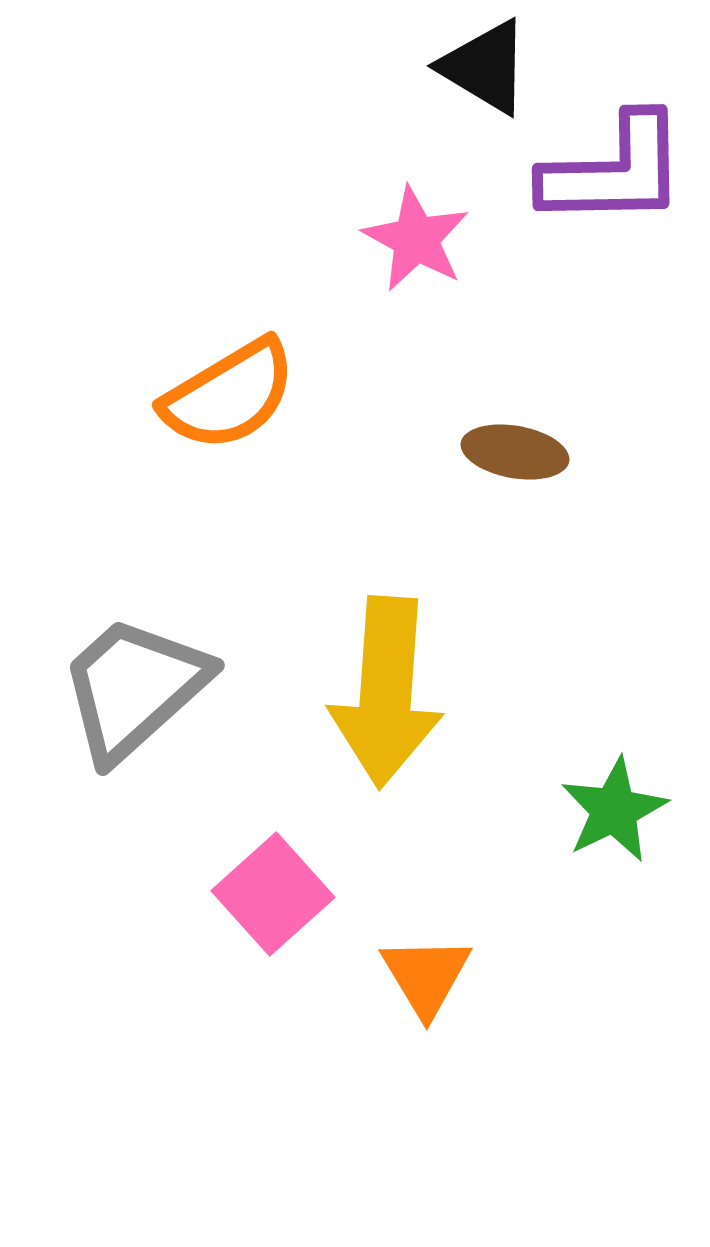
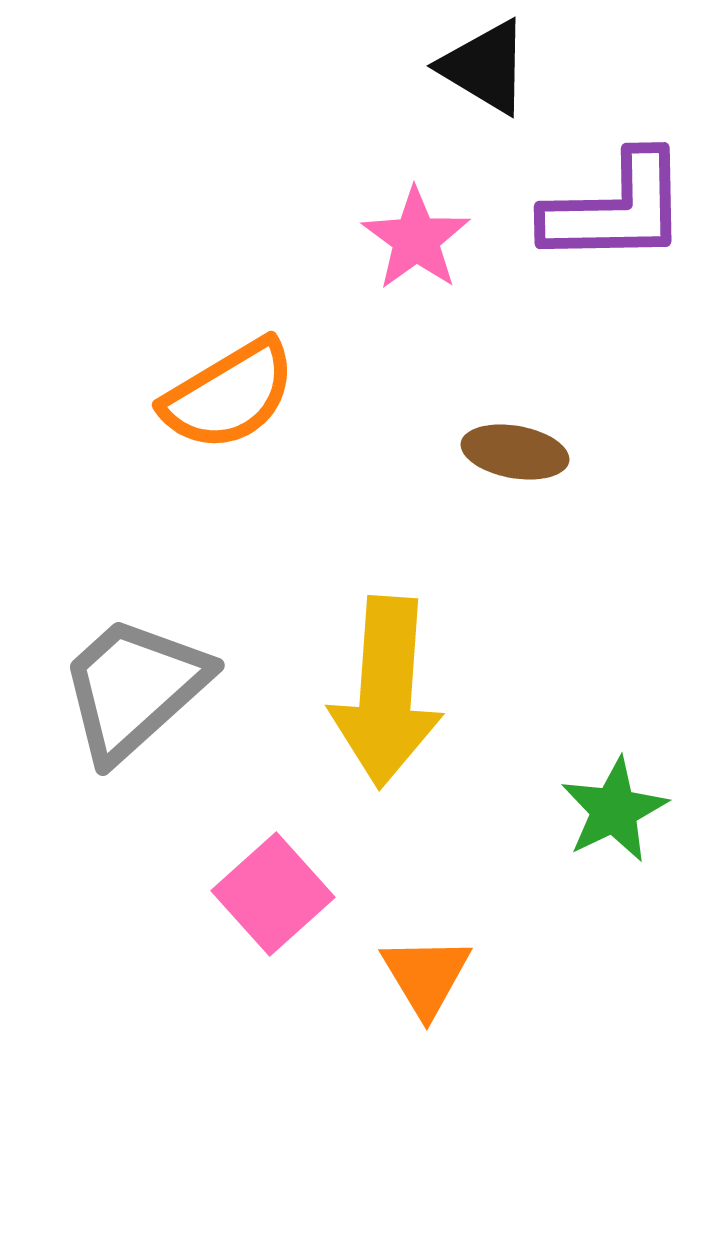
purple L-shape: moved 2 px right, 38 px down
pink star: rotated 7 degrees clockwise
